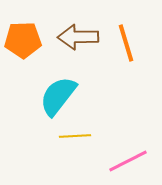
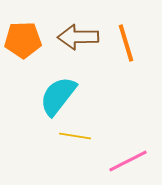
yellow line: rotated 12 degrees clockwise
